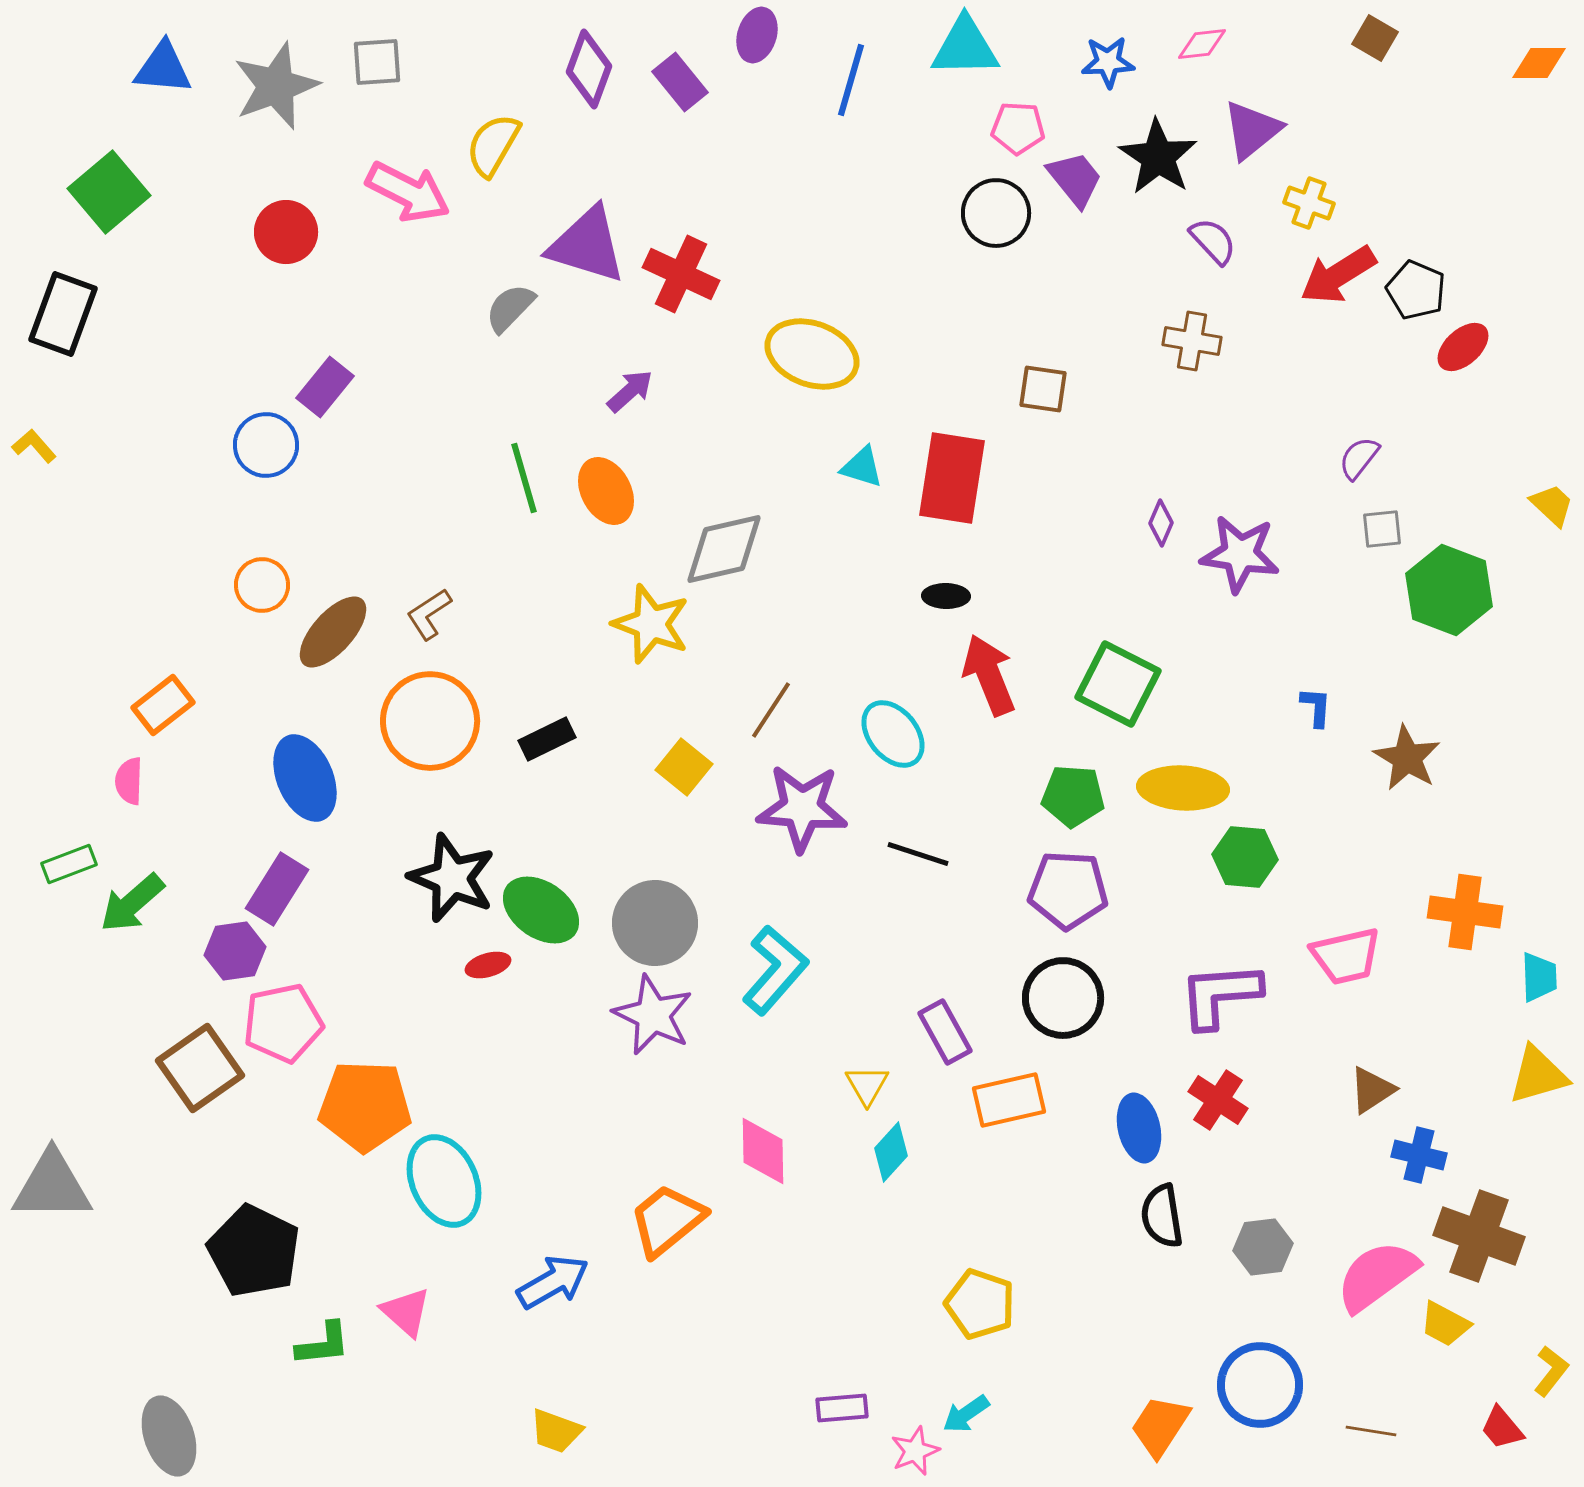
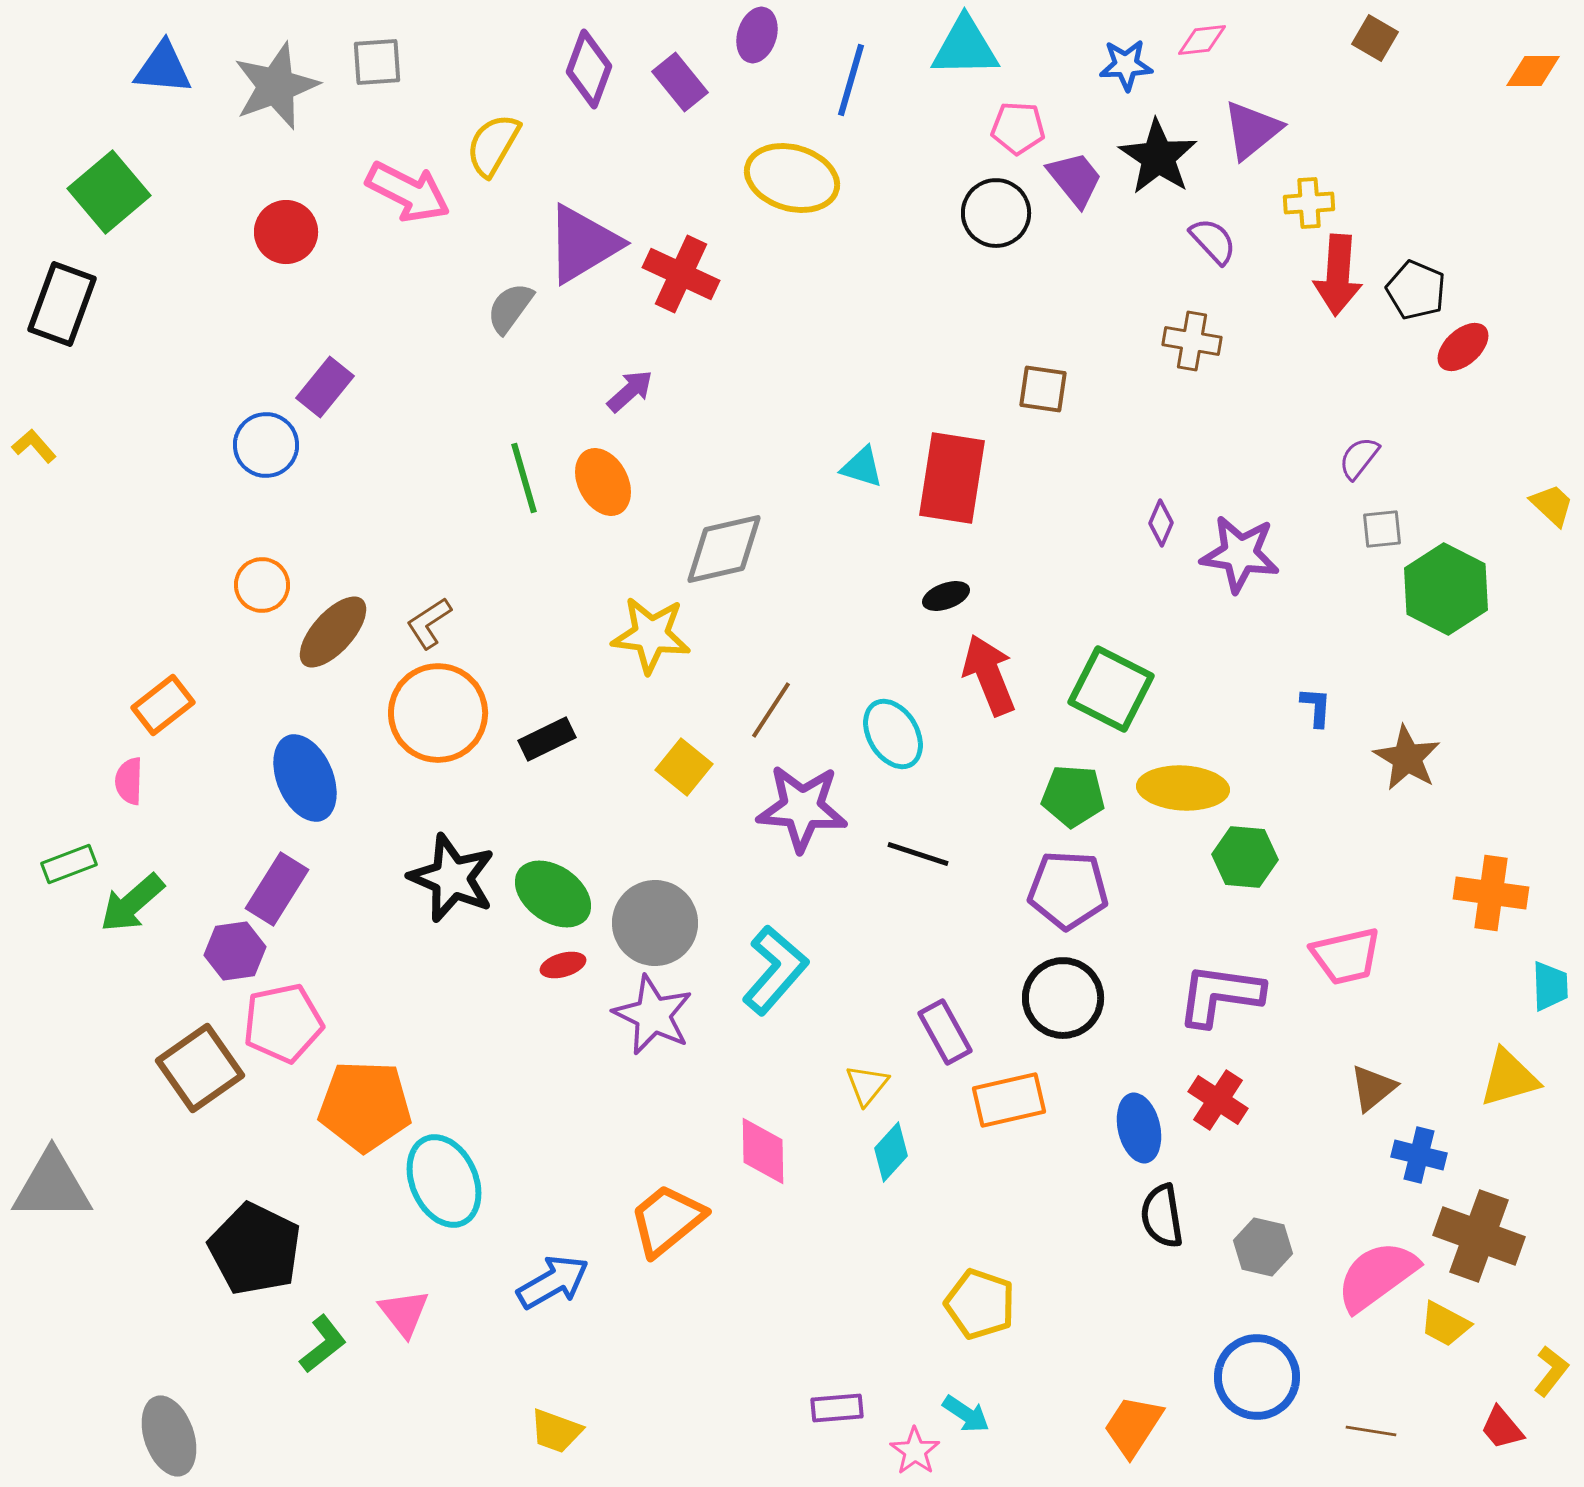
pink diamond at (1202, 44): moved 4 px up
blue star at (1108, 62): moved 18 px right, 3 px down
orange diamond at (1539, 63): moved 6 px left, 8 px down
yellow cross at (1309, 203): rotated 24 degrees counterclockwise
purple triangle at (587, 245): moved 4 px left, 1 px up; rotated 48 degrees counterclockwise
red arrow at (1338, 275): rotated 54 degrees counterclockwise
gray semicircle at (510, 308): rotated 8 degrees counterclockwise
black rectangle at (63, 314): moved 1 px left, 10 px up
yellow ellipse at (812, 354): moved 20 px left, 176 px up; rotated 4 degrees counterclockwise
orange ellipse at (606, 491): moved 3 px left, 9 px up
green hexagon at (1449, 590): moved 3 px left, 1 px up; rotated 6 degrees clockwise
black ellipse at (946, 596): rotated 21 degrees counterclockwise
brown L-shape at (429, 614): moved 9 px down
yellow star at (651, 624): moved 11 px down; rotated 14 degrees counterclockwise
green square at (1118, 684): moved 7 px left, 5 px down
orange circle at (430, 721): moved 8 px right, 8 px up
cyan ellipse at (893, 734): rotated 8 degrees clockwise
green ellipse at (541, 910): moved 12 px right, 16 px up
orange cross at (1465, 912): moved 26 px right, 19 px up
red ellipse at (488, 965): moved 75 px right
cyan trapezoid at (1539, 977): moved 11 px right, 9 px down
purple L-shape at (1220, 995): rotated 12 degrees clockwise
yellow triangle at (1538, 1075): moved 29 px left, 3 px down
yellow triangle at (867, 1085): rotated 9 degrees clockwise
brown triangle at (1372, 1090): moved 1 px right, 2 px up; rotated 6 degrees counterclockwise
gray hexagon at (1263, 1247): rotated 20 degrees clockwise
black pentagon at (254, 1251): moved 1 px right, 2 px up
pink triangle at (406, 1312): moved 2 px left, 1 px down; rotated 10 degrees clockwise
green L-shape at (323, 1344): rotated 32 degrees counterclockwise
blue circle at (1260, 1385): moved 3 px left, 8 px up
purple rectangle at (842, 1408): moved 5 px left
cyan arrow at (966, 1414): rotated 111 degrees counterclockwise
orange trapezoid at (1160, 1426): moved 27 px left
pink star at (915, 1451): rotated 15 degrees counterclockwise
